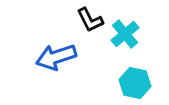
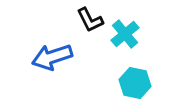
blue arrow: moved 4 px left
